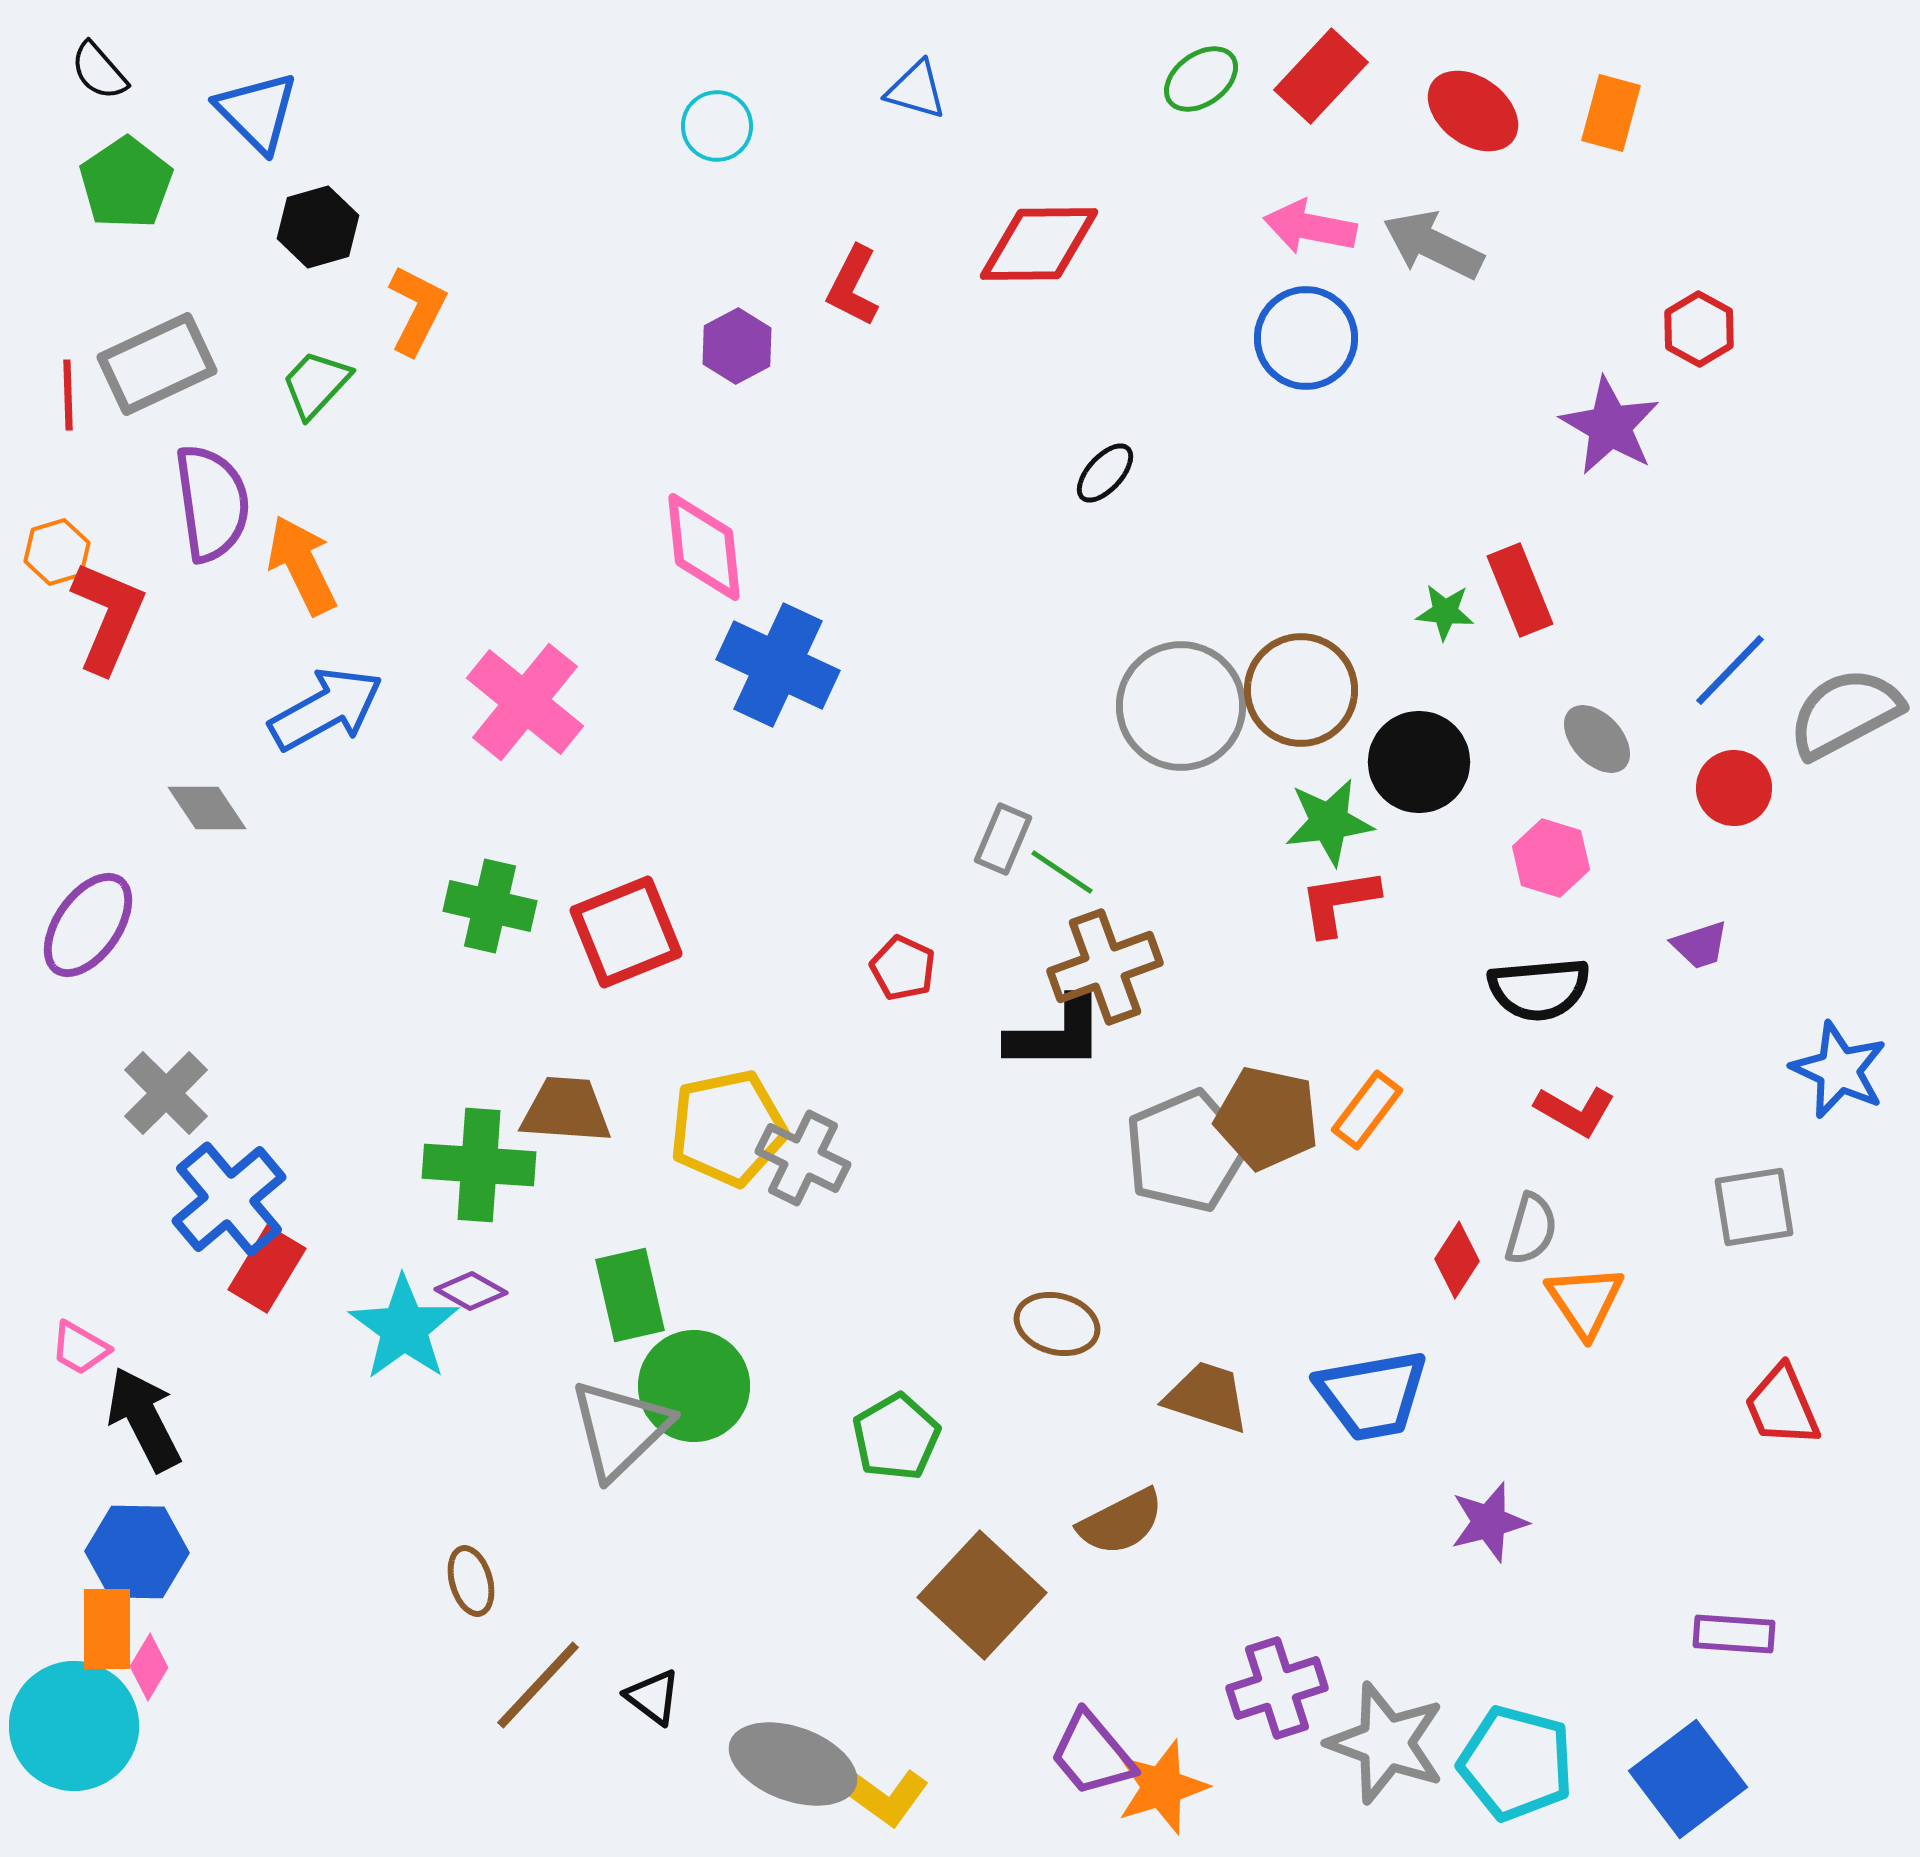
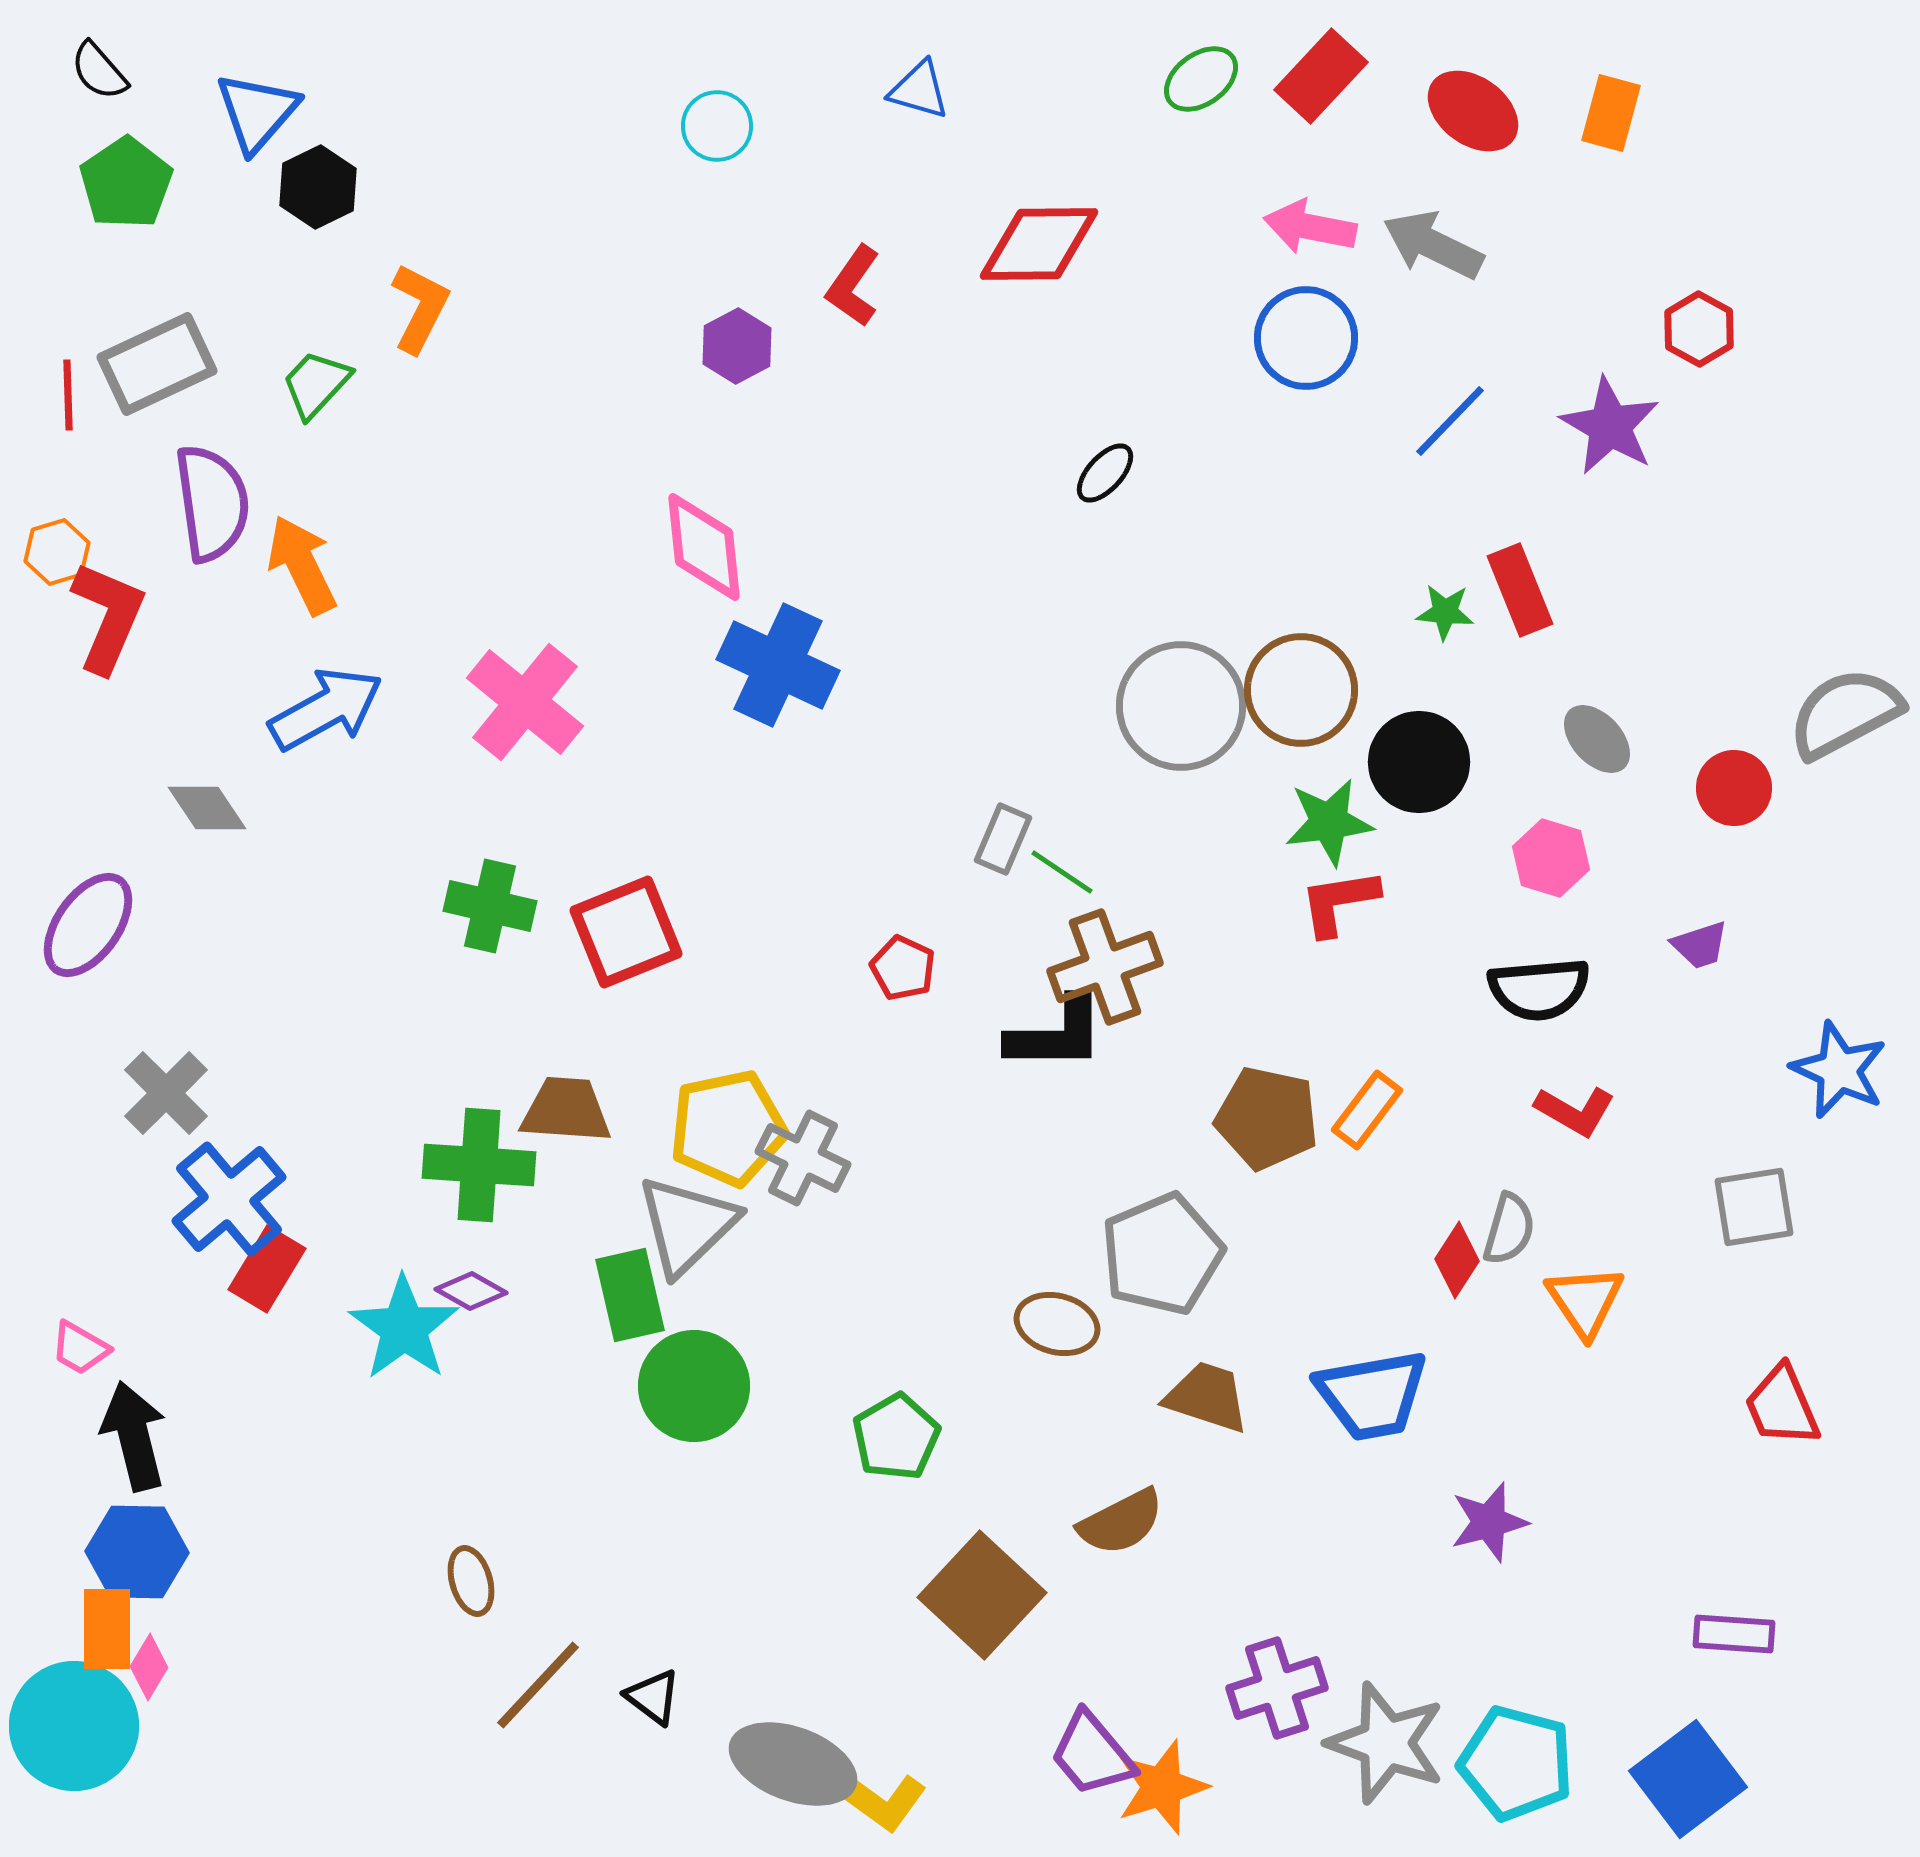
blue triangle at (916, 90): moved 3 px right
blue triangle at (257, 112): rotated 26 degrees clockwise
black hexagon at (318, 227): moved 40 px up; rotated 10 degrees counterclockwise
red L-shape at (853, 286): rotated 8 degrees clockwise
orange L-shape at (417, 310): moved 3 px right, 2 px up
blue line at (1730, 670): moved 280 px left, 249 px up
gray pentagon at (1186, 1151): moved 24 px left, 103 px down
gray semicircle at (1531, 1229): moved 22 px left
black arrow at (144, 1419): moved 10 px left, 17 px down; rotated 13 degrees clockwise
gray triangle at (620, 1429): moved 67 px right, 204 px up
yellow L-shape at (882, 1795): moved 2 px left, 5 px down
